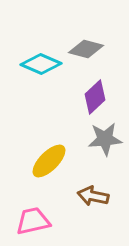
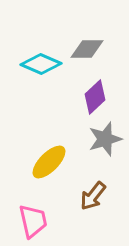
gray diamond: moved 1 px right; rotated 16 degrees counterclockwise
gray star: rotated 12 degrees counterclockwise
yellow ellipse: moved 1 px down
brown arrow: rotated 64 degrees counterclockwise
pink trapezoid: rotated 90 degrees clockwise
